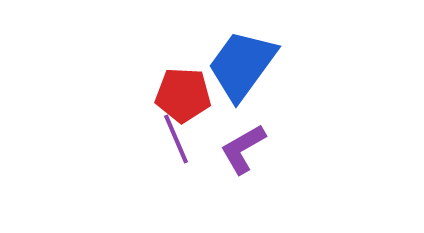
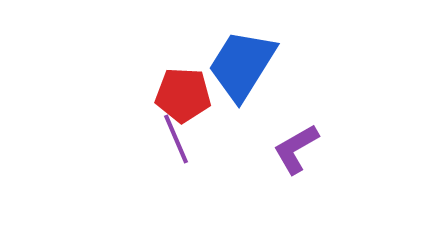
blue trapezoid: rotated 4 degrees counterclockwise
purple L-shape: moved 53 px right
